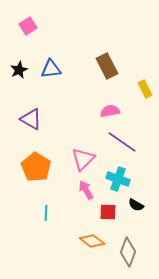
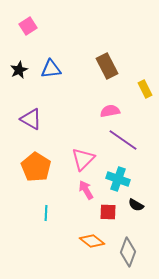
purple line: moved 1 px right, 2 px up
